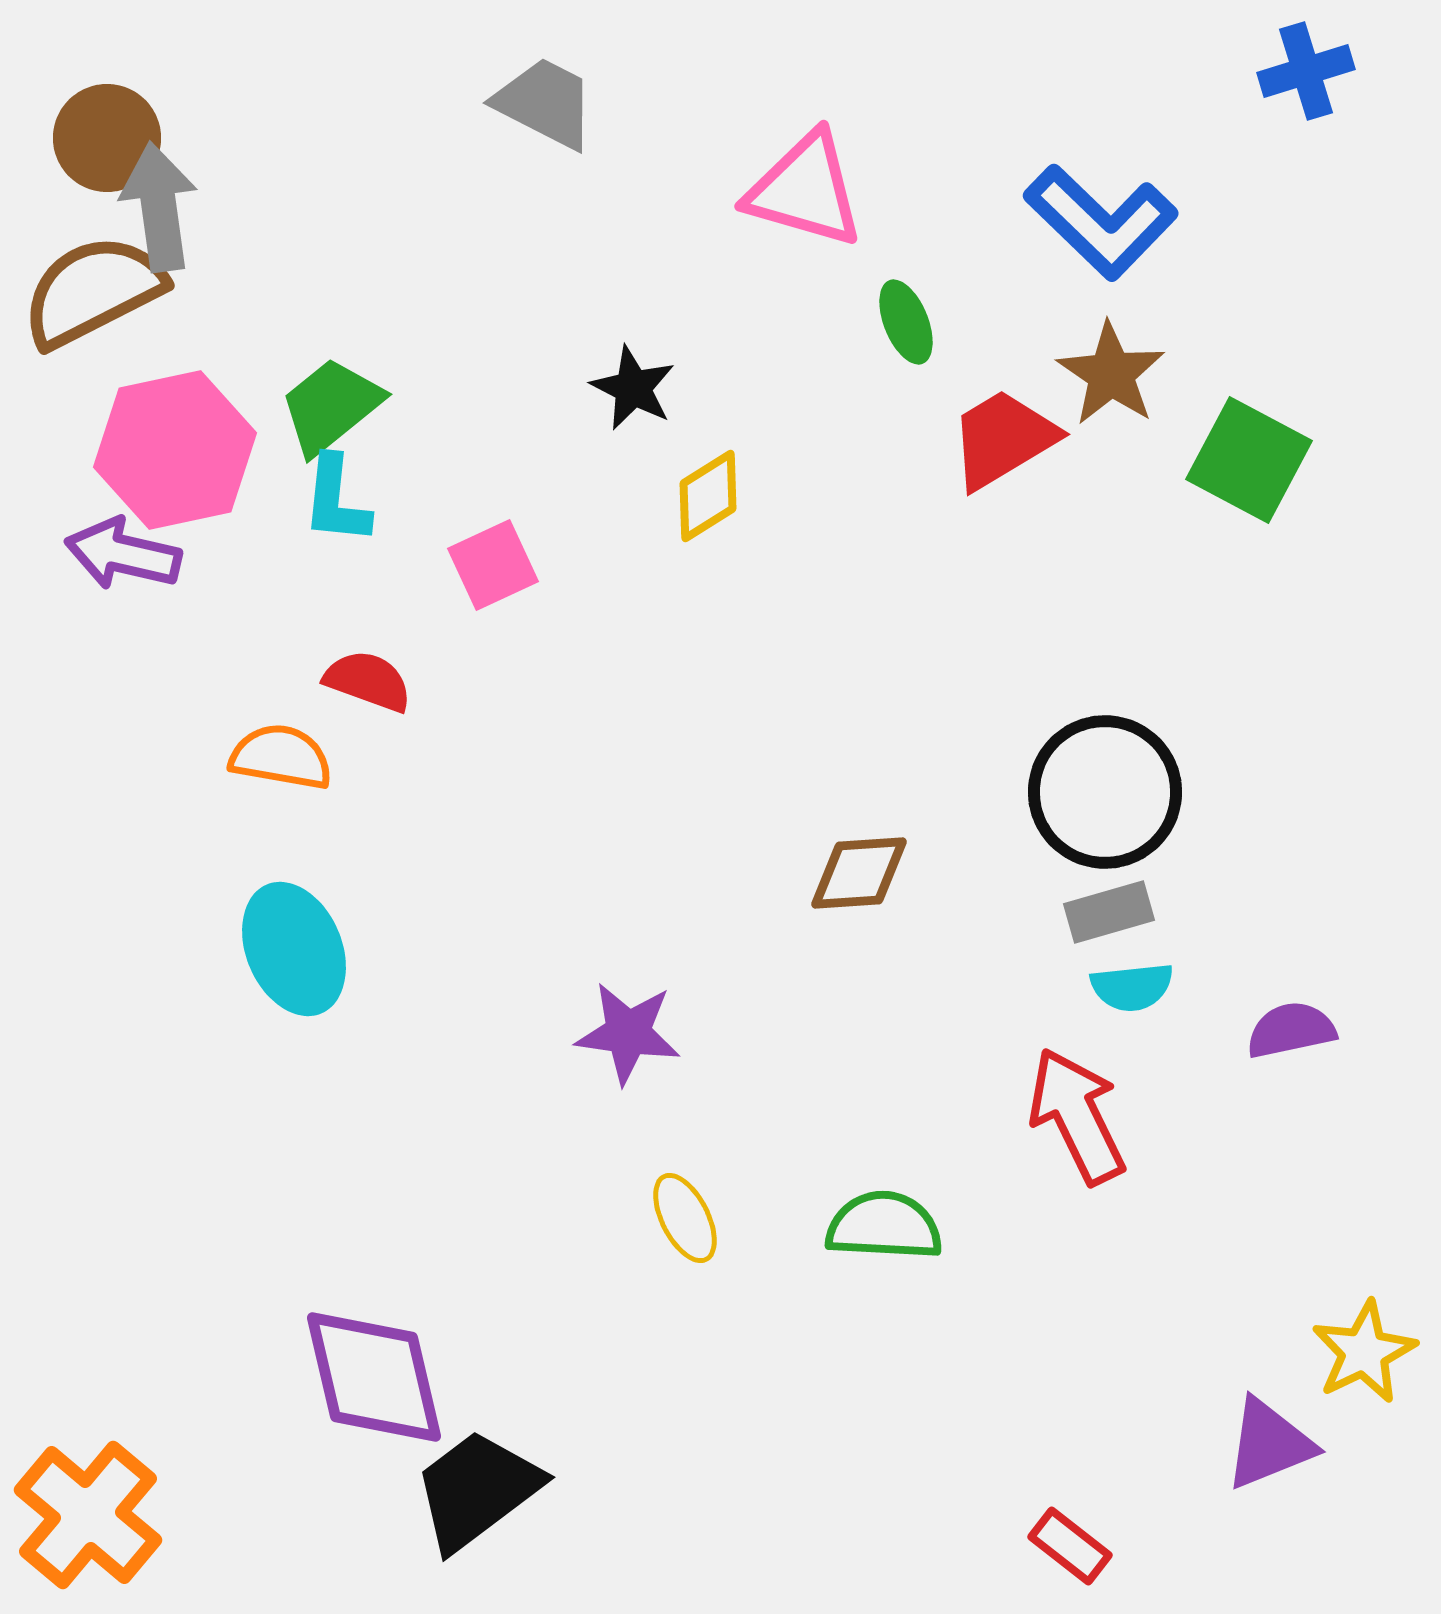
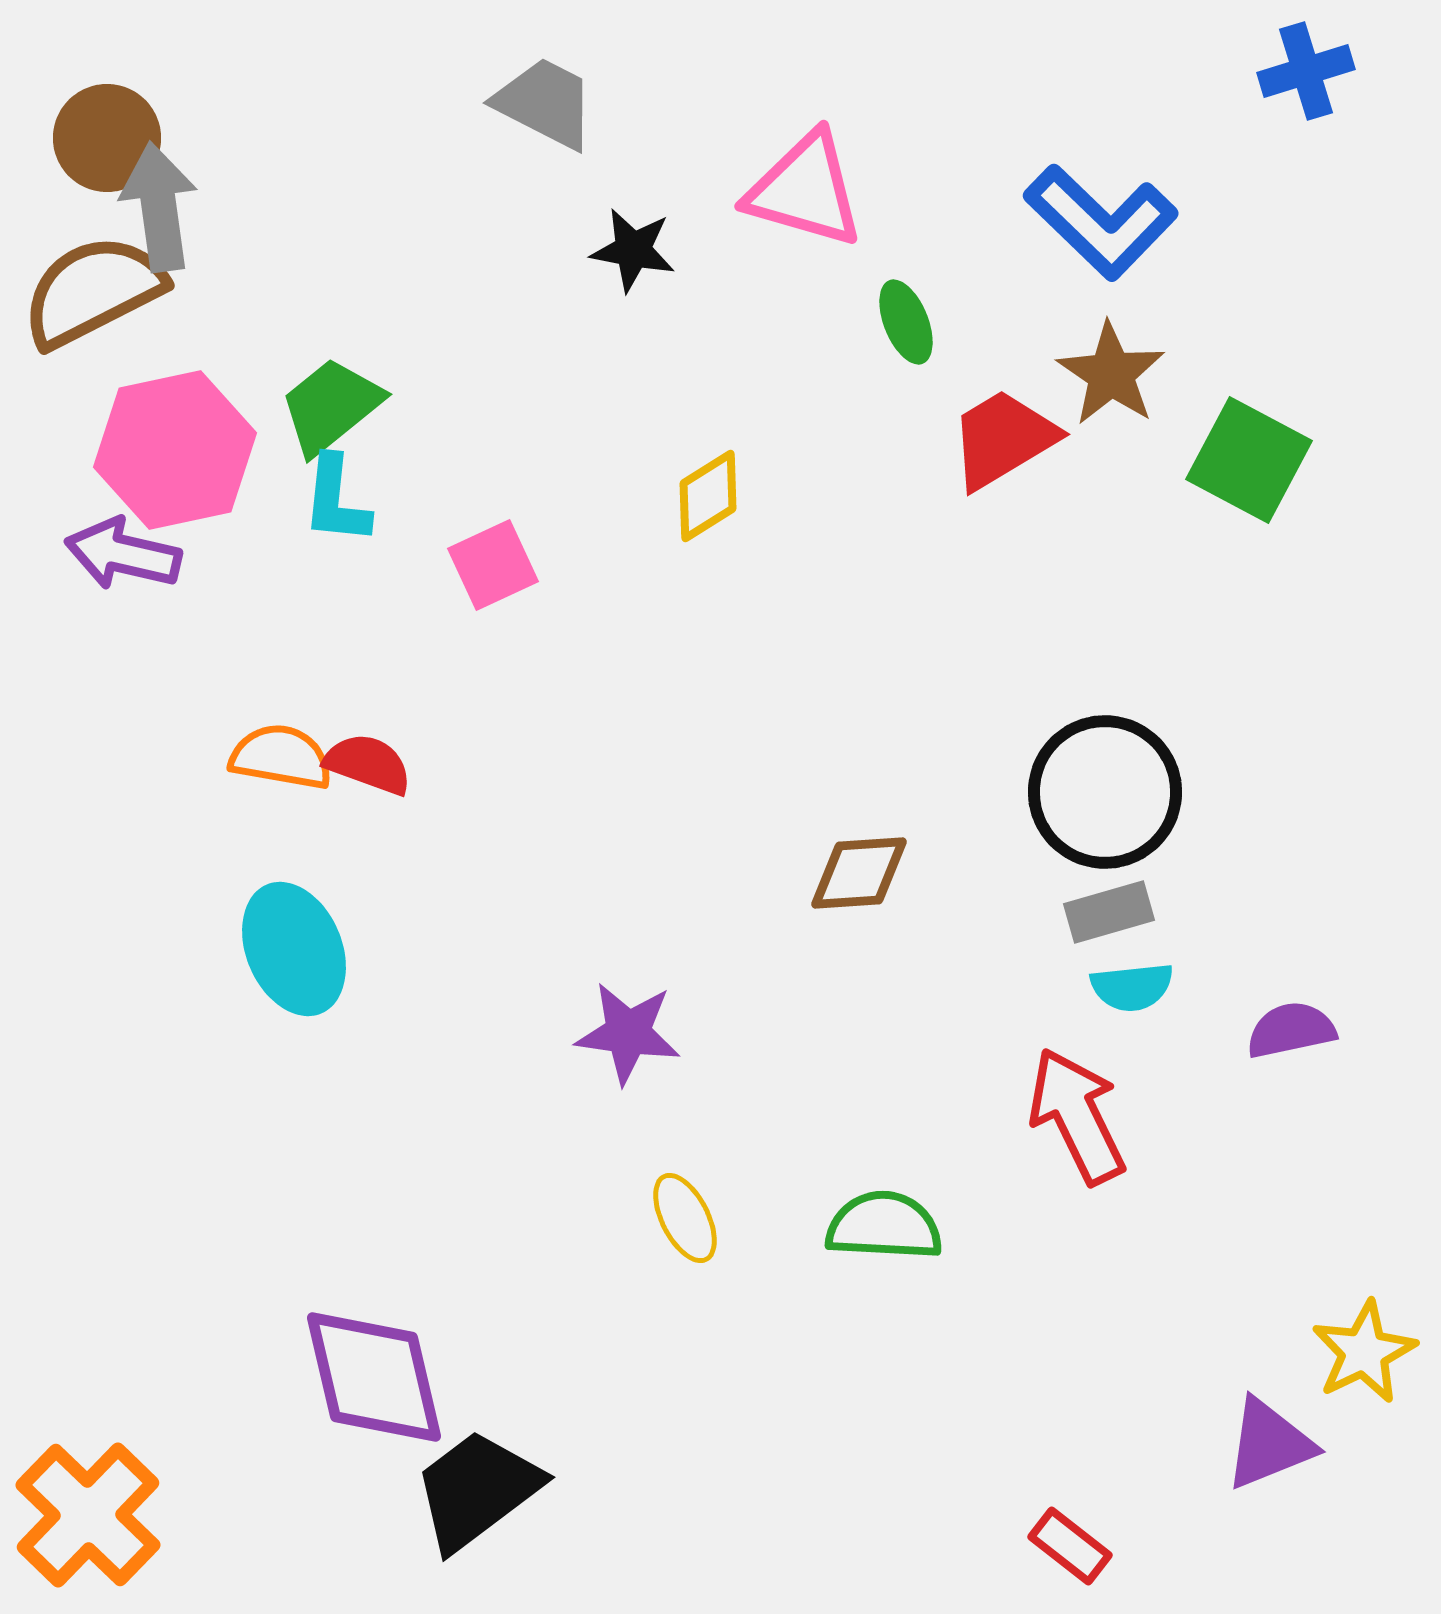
black star: moved 138 px up; rotated 16 degrees counterclockwise
red semicircle: moved 83 px down
orange cross: rotated 4 degrees clockwise
